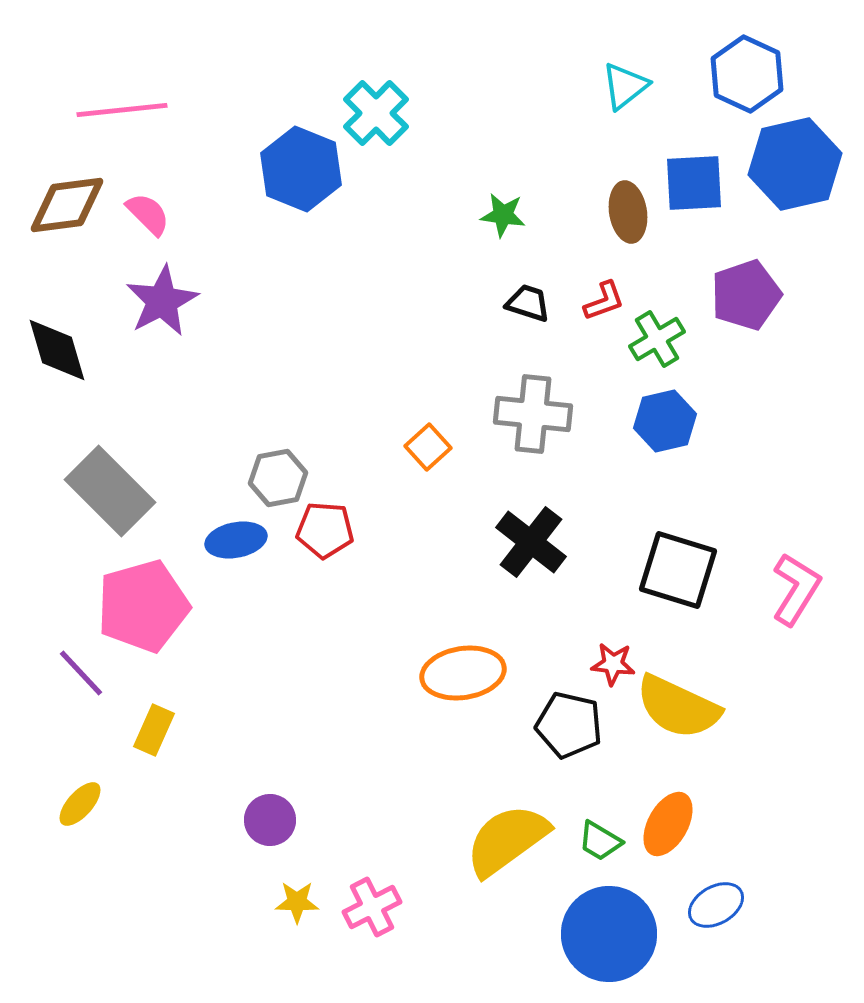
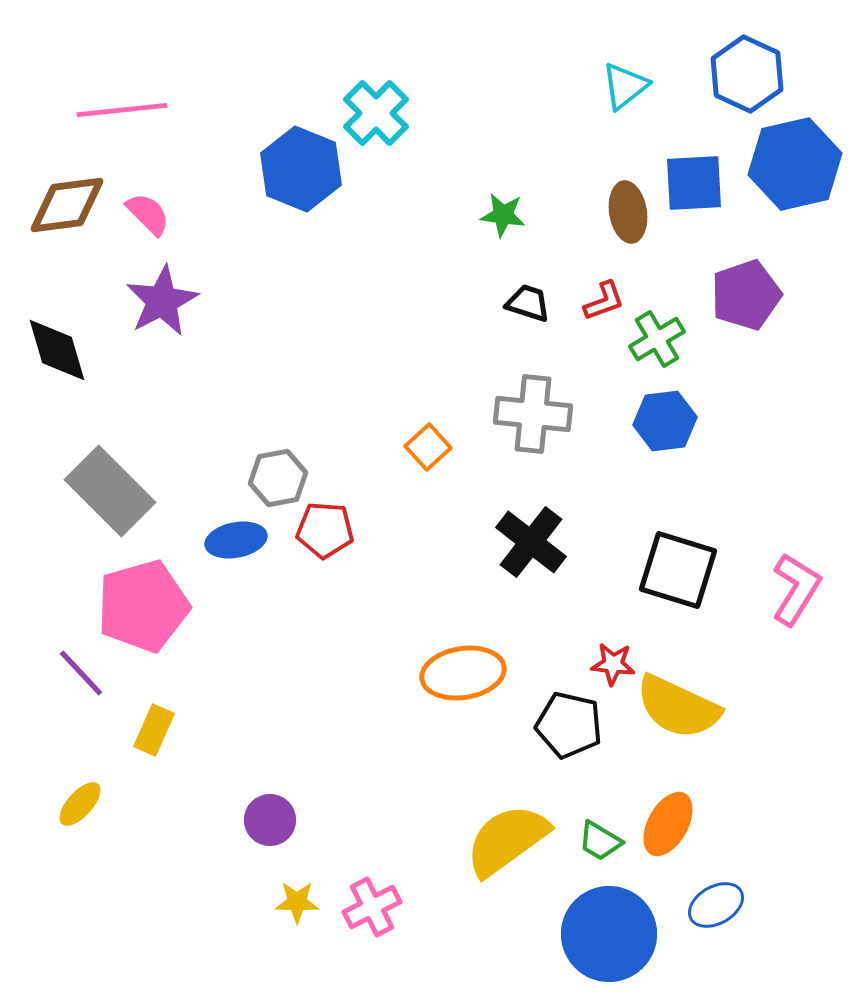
blue hexagon at (665, 421): rotated 6 degrees clockwise
